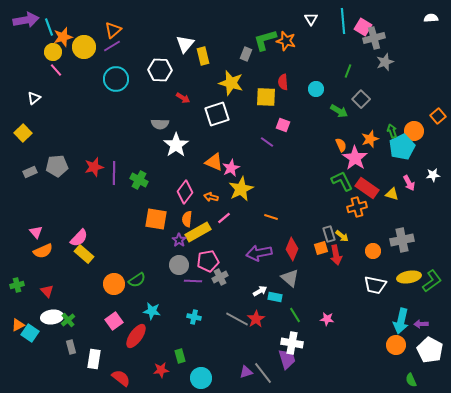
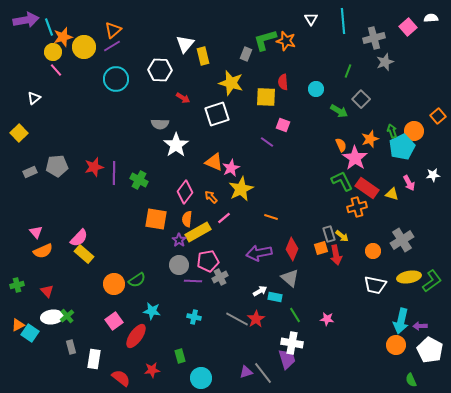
pink square at (363, 27): moved 45 px right; rotated 18 degrees clockwise
yellow square at (23, 133): moved 4 px left
orange arrow at (211, 197): rotated 32 degrees clockwise
gray cross at (402, 240): rotated 20 degrees counterclockwise
green cross at (68, 320): moved 1 px left, 4 px up
purple arrow at (421, 324): moved 1 px left, 2 px down
red star at (161, 370): moved 9 px left
